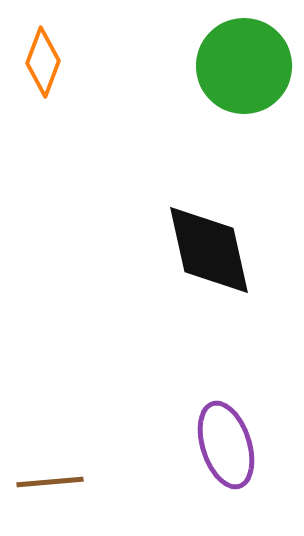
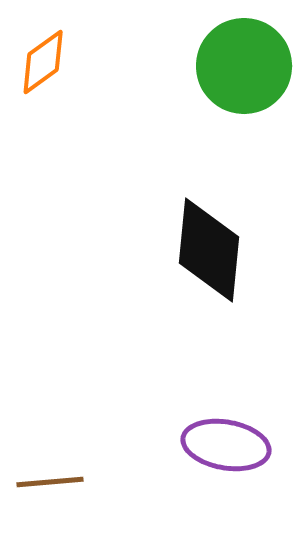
orange diamond: rotated 34 degrees clockwise
black diamond: rotated 18 degrees clockwise
purple ellipse: rotated 62 degrees counterclockwise
